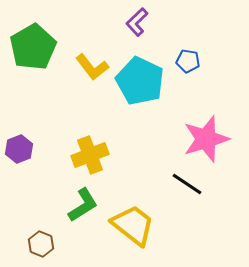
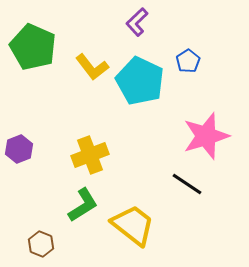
green pentagon: rotated 18 degrees counterclockwise
blue pentagon: rotated 30 degrees clockwise
pink star: moved 3 px up
